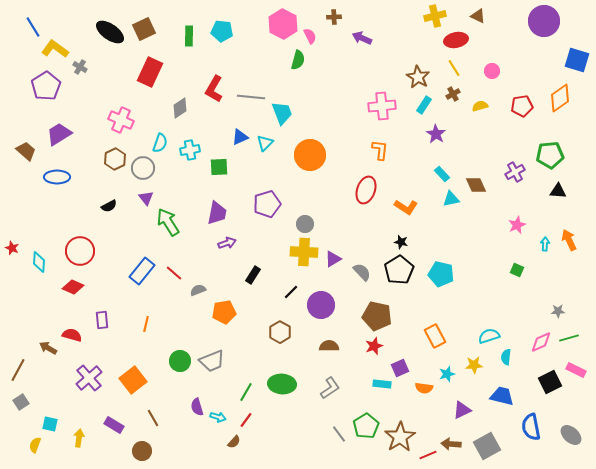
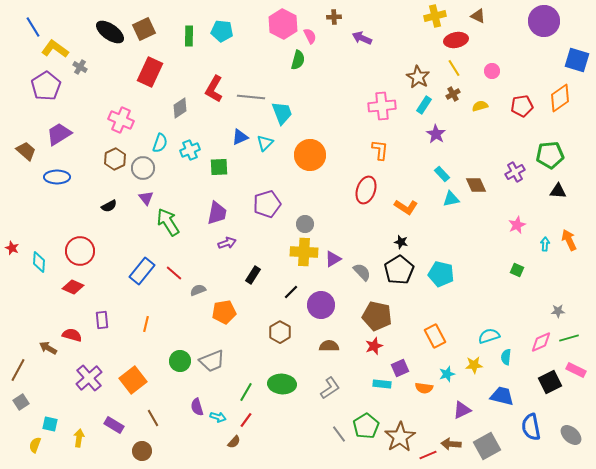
cyan cross at (190, 150): rotated 12 degrees counterclockwise
